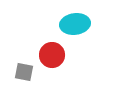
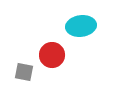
cyan ellipse: moved 6 px right, 2 px down
